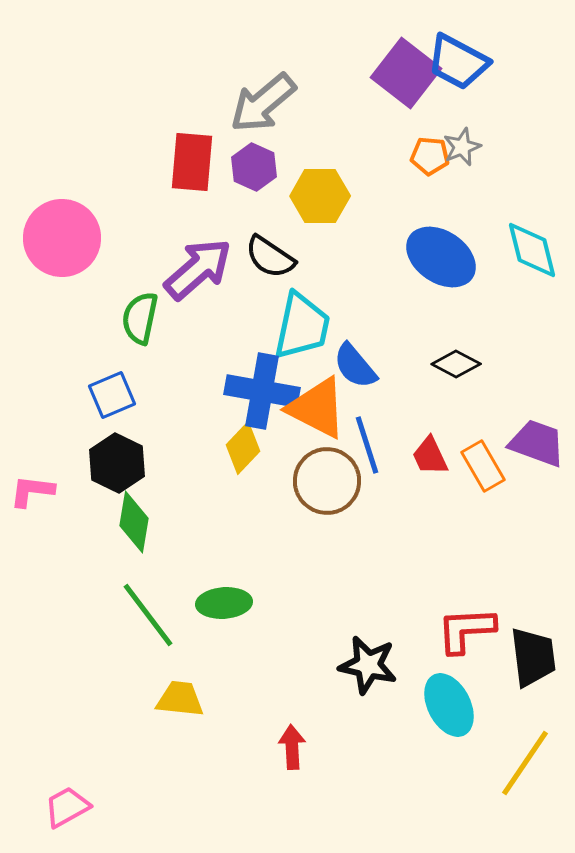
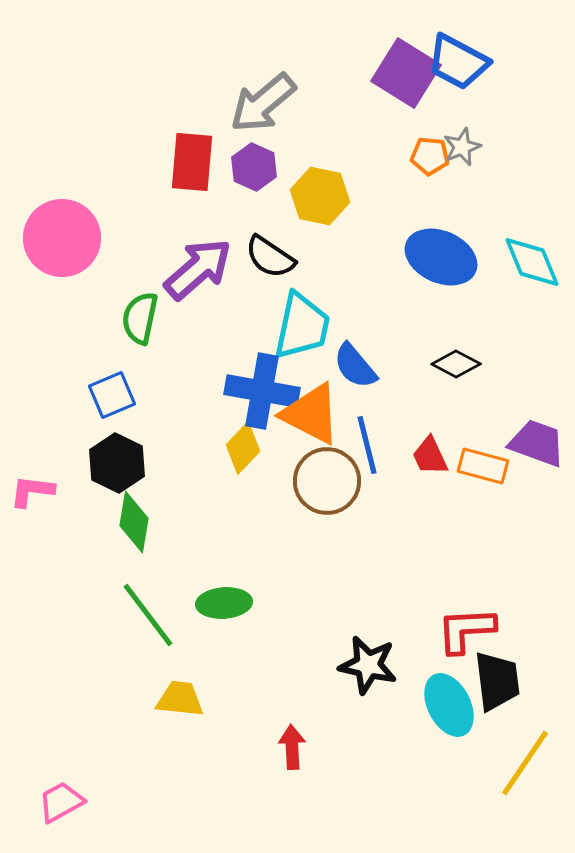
purple square: rotated 6 degrees counterclockwise
yellow hexagon: rotated 12 degrees clockwise
cyan diamond: moved 12 px down; rotated 8 degrees counterclockwise
blue ellipse: rotated 10 degrees counterclockwise
orange triangle: moved 6 px left, 6 px down
blue line: rotated 4 degrees clockwise
orange rectangle: rotated 45 degrees counterclockwise
black trapezoid: moved 36 px left, 24 px down
pink trapezoid: moved 6 px left, 5 px up
